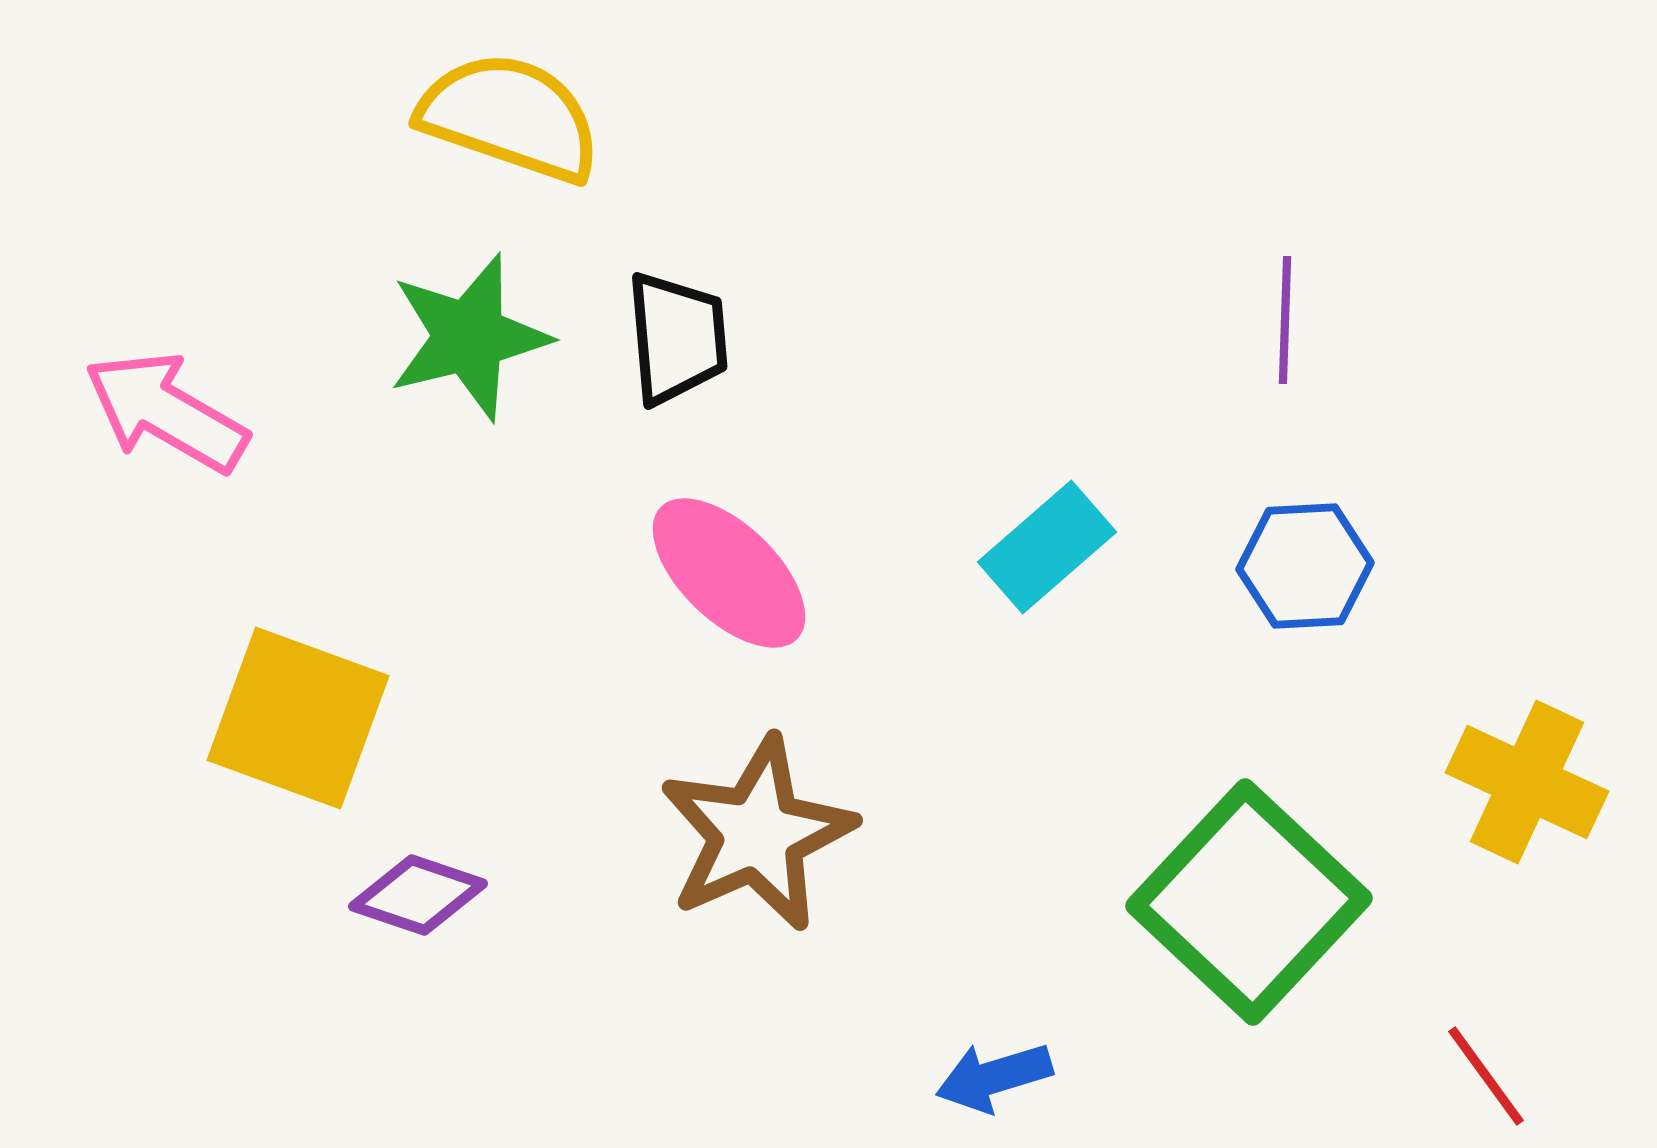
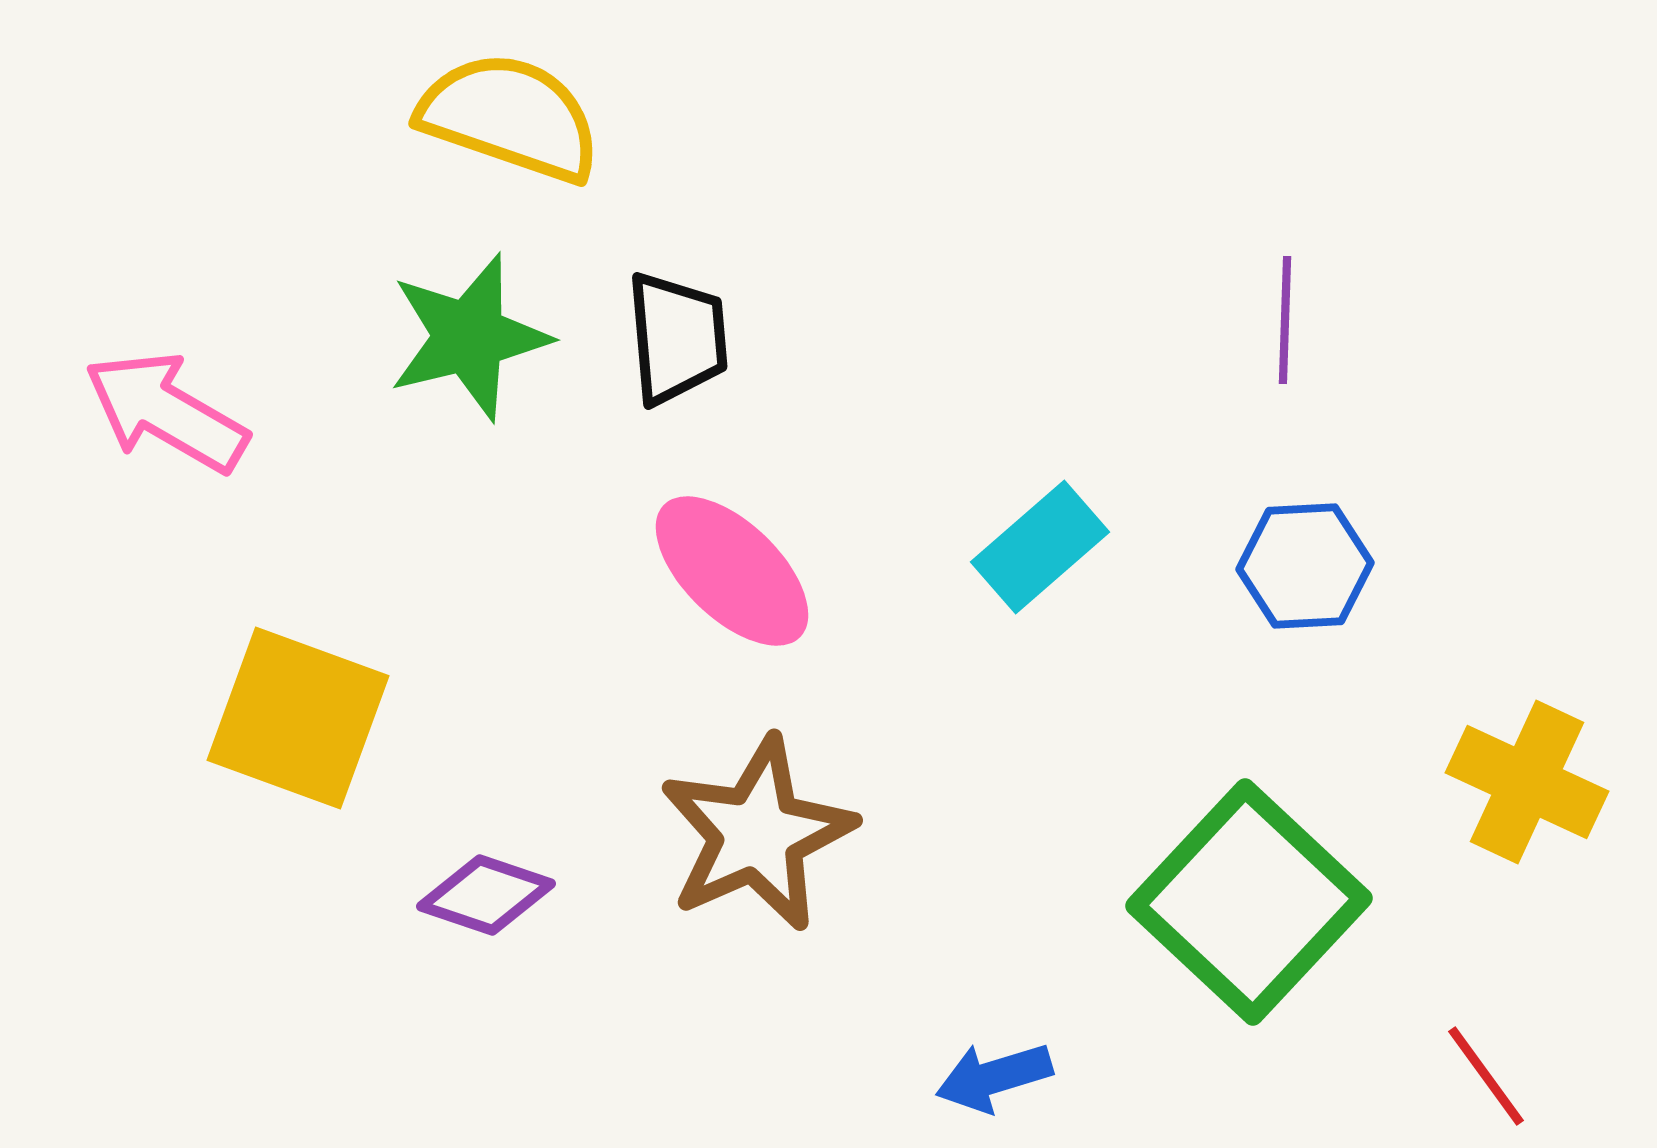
cyan rectangle: moved 7 px left
pink ellipse: moved 3 px right, 2 px up
purple diamond: moved 68 px right
